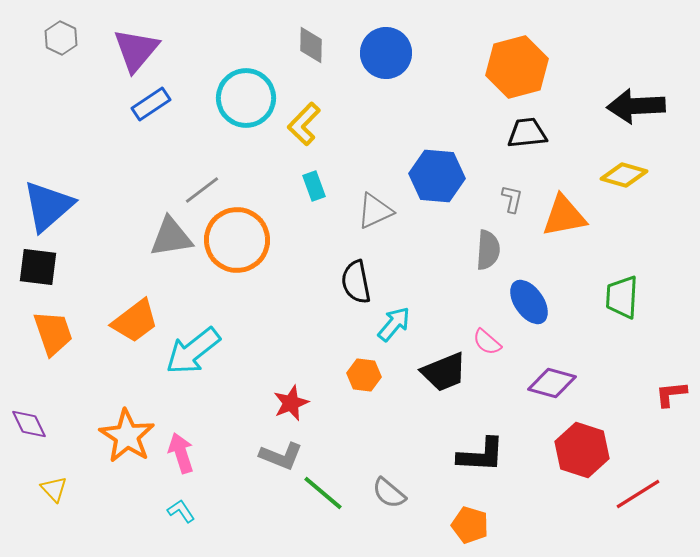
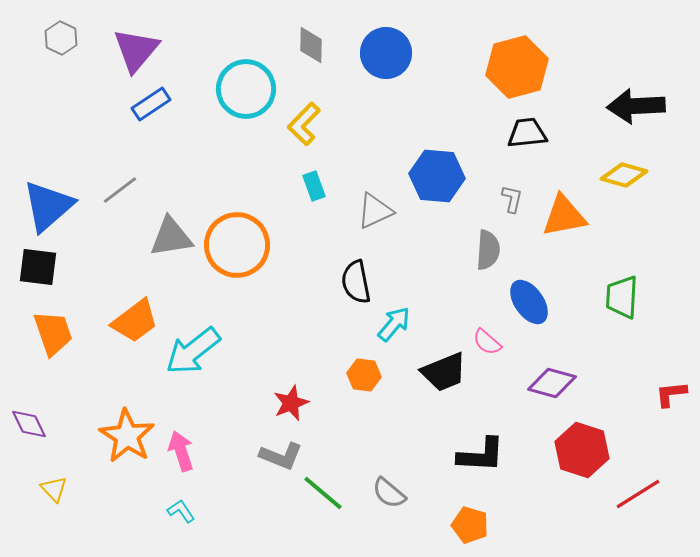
cyan circle at (246, 98): moved 9 px up
gray line at (202, 190): moved 82 px left
orange circle at (237, 240): moved 5 px down
pink arrow at (181, 453): moved 2 px up
